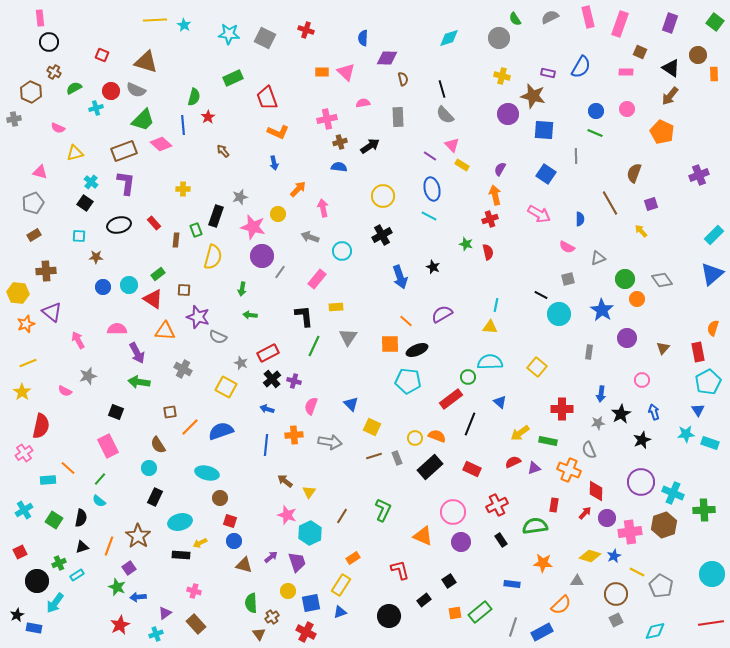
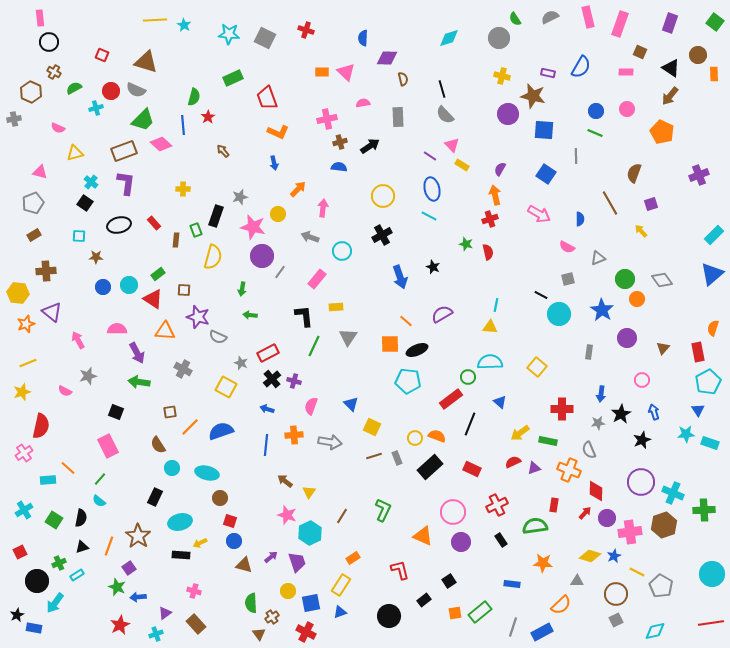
pink arrow at (323, 208): rotated 18 degrees clockwise
yellow star at (22, 392): rotated 18 degrees clockwise
cyan circle at (149, 468): moved 23 px right
